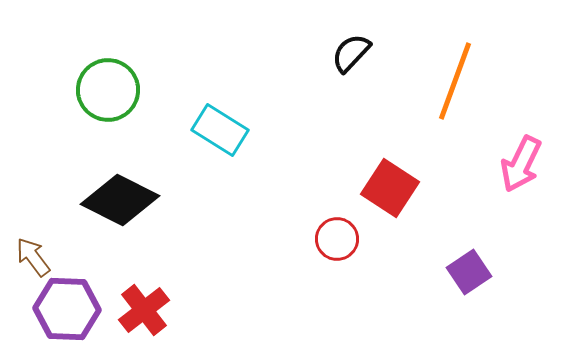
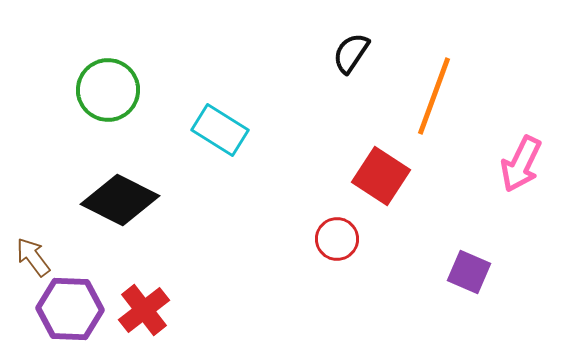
black semicircle: rotated 9 degrees counterclockwise
orange line: moved 21 px left, 15 px down
red square: moved 9 px left, 12 px up
purple square: rotated 33 degrees counterclockwise
purple hexagon: moved 3 px right
